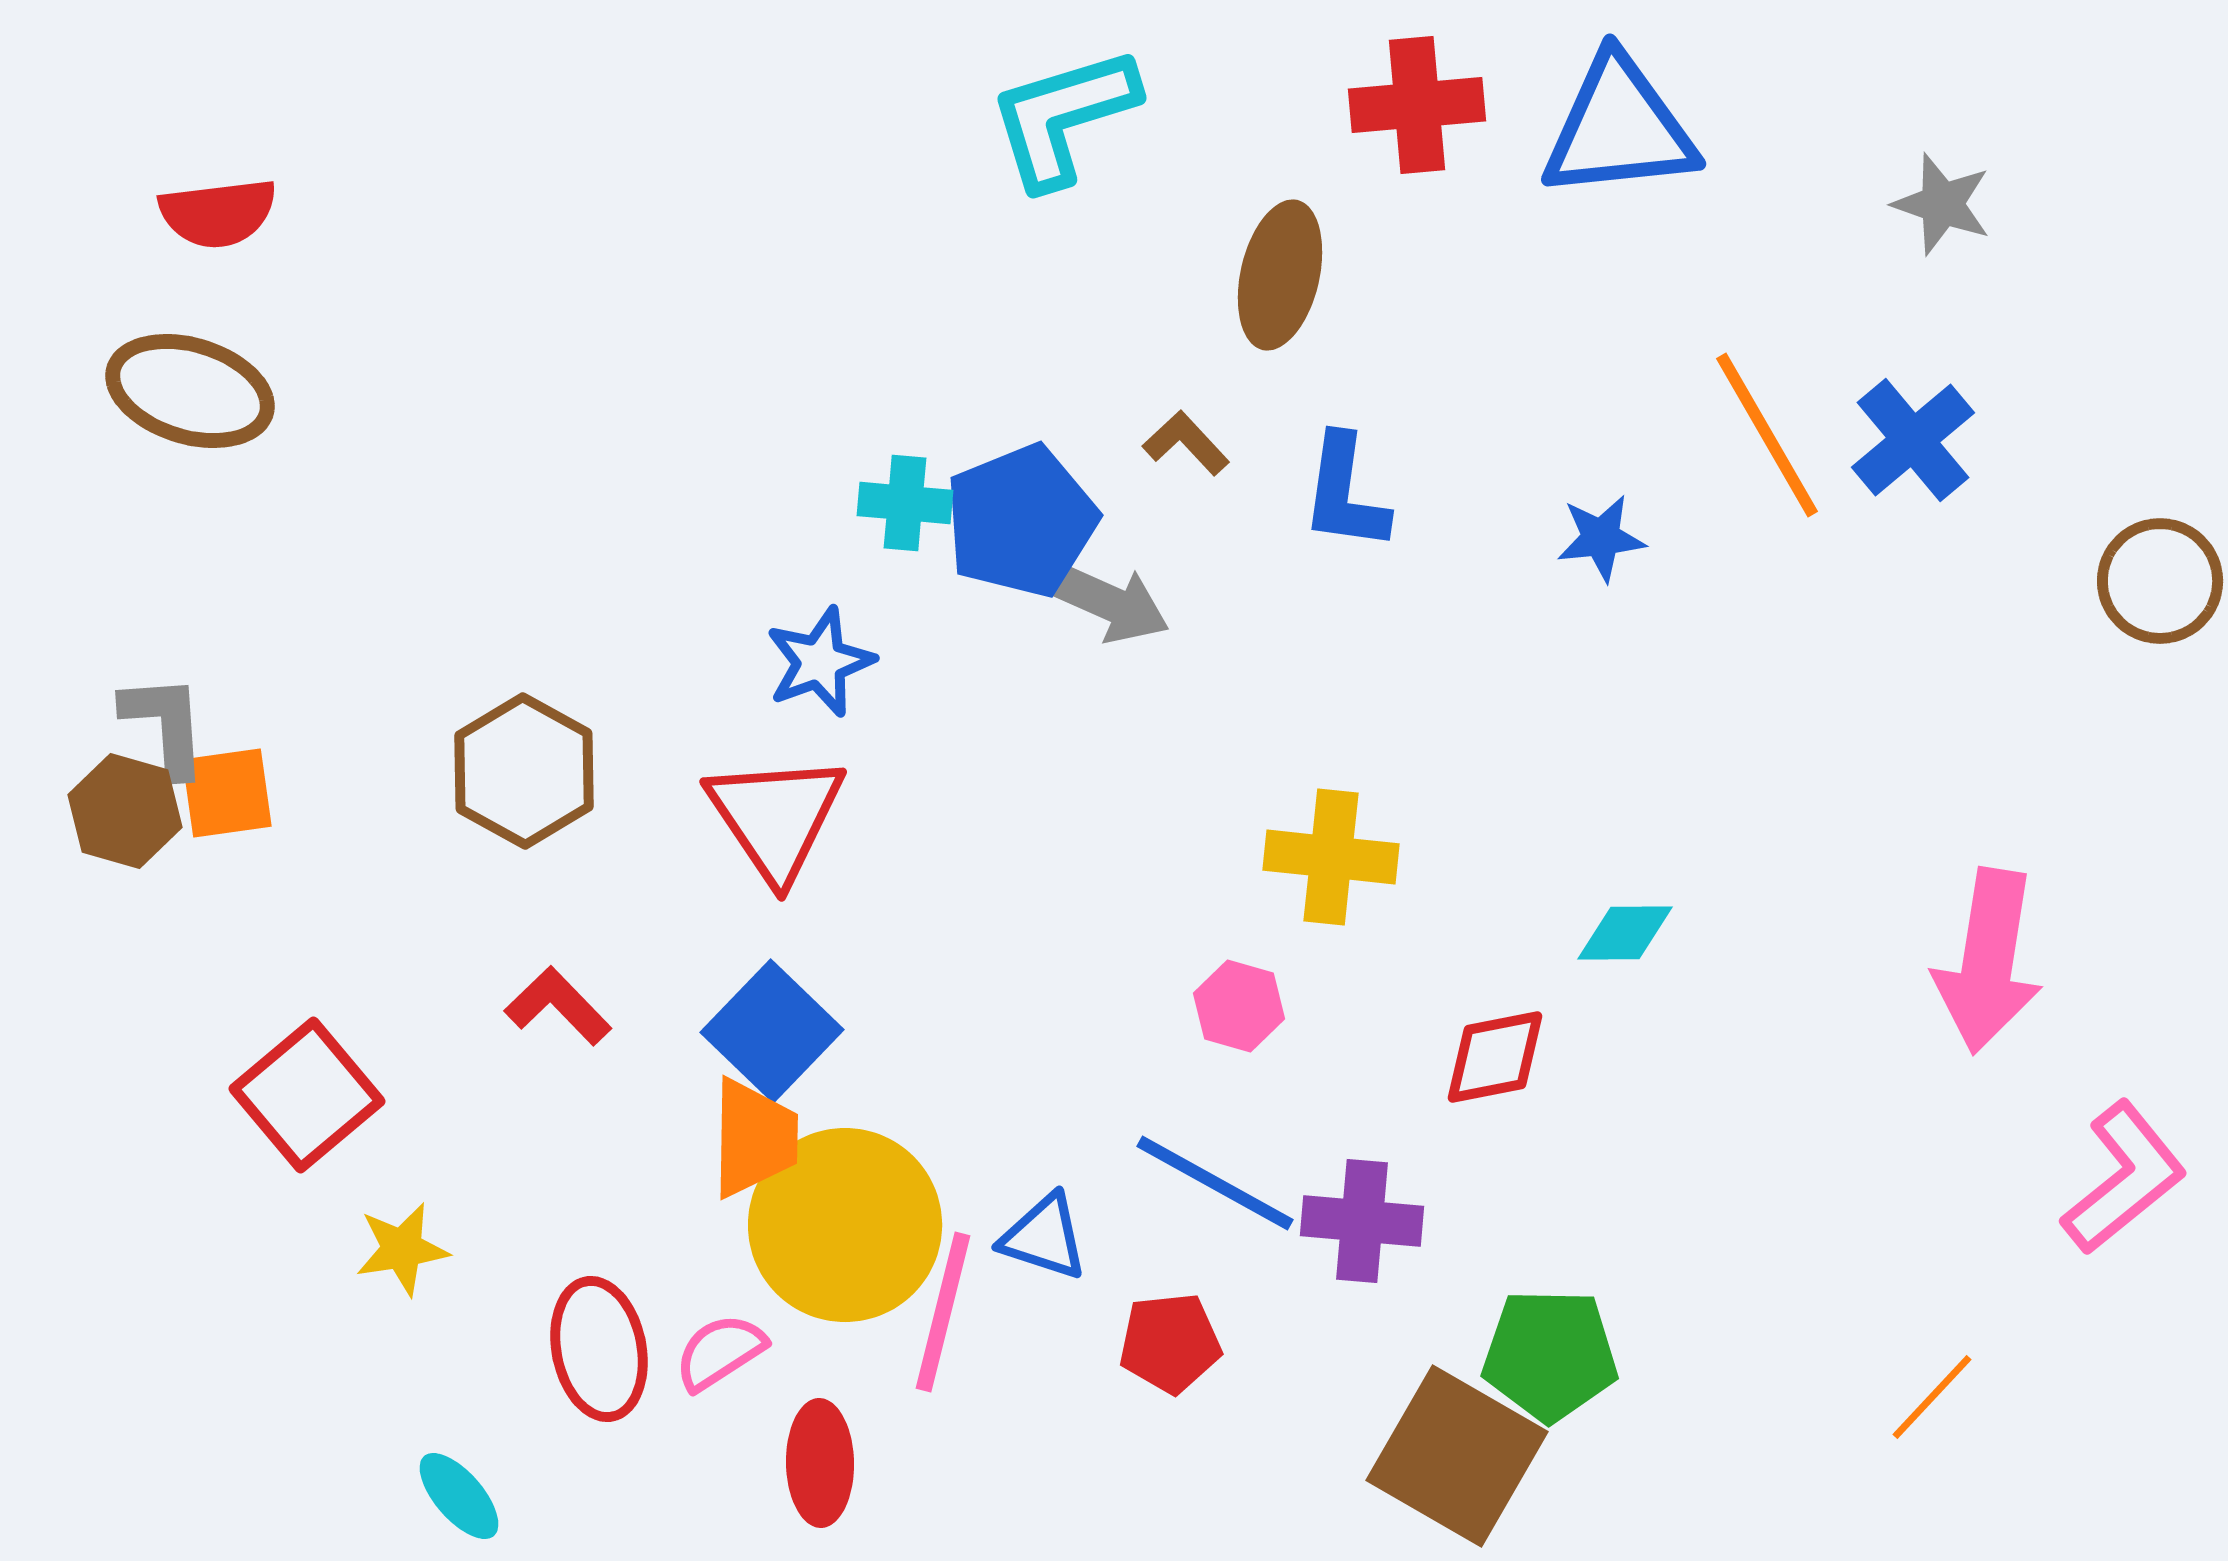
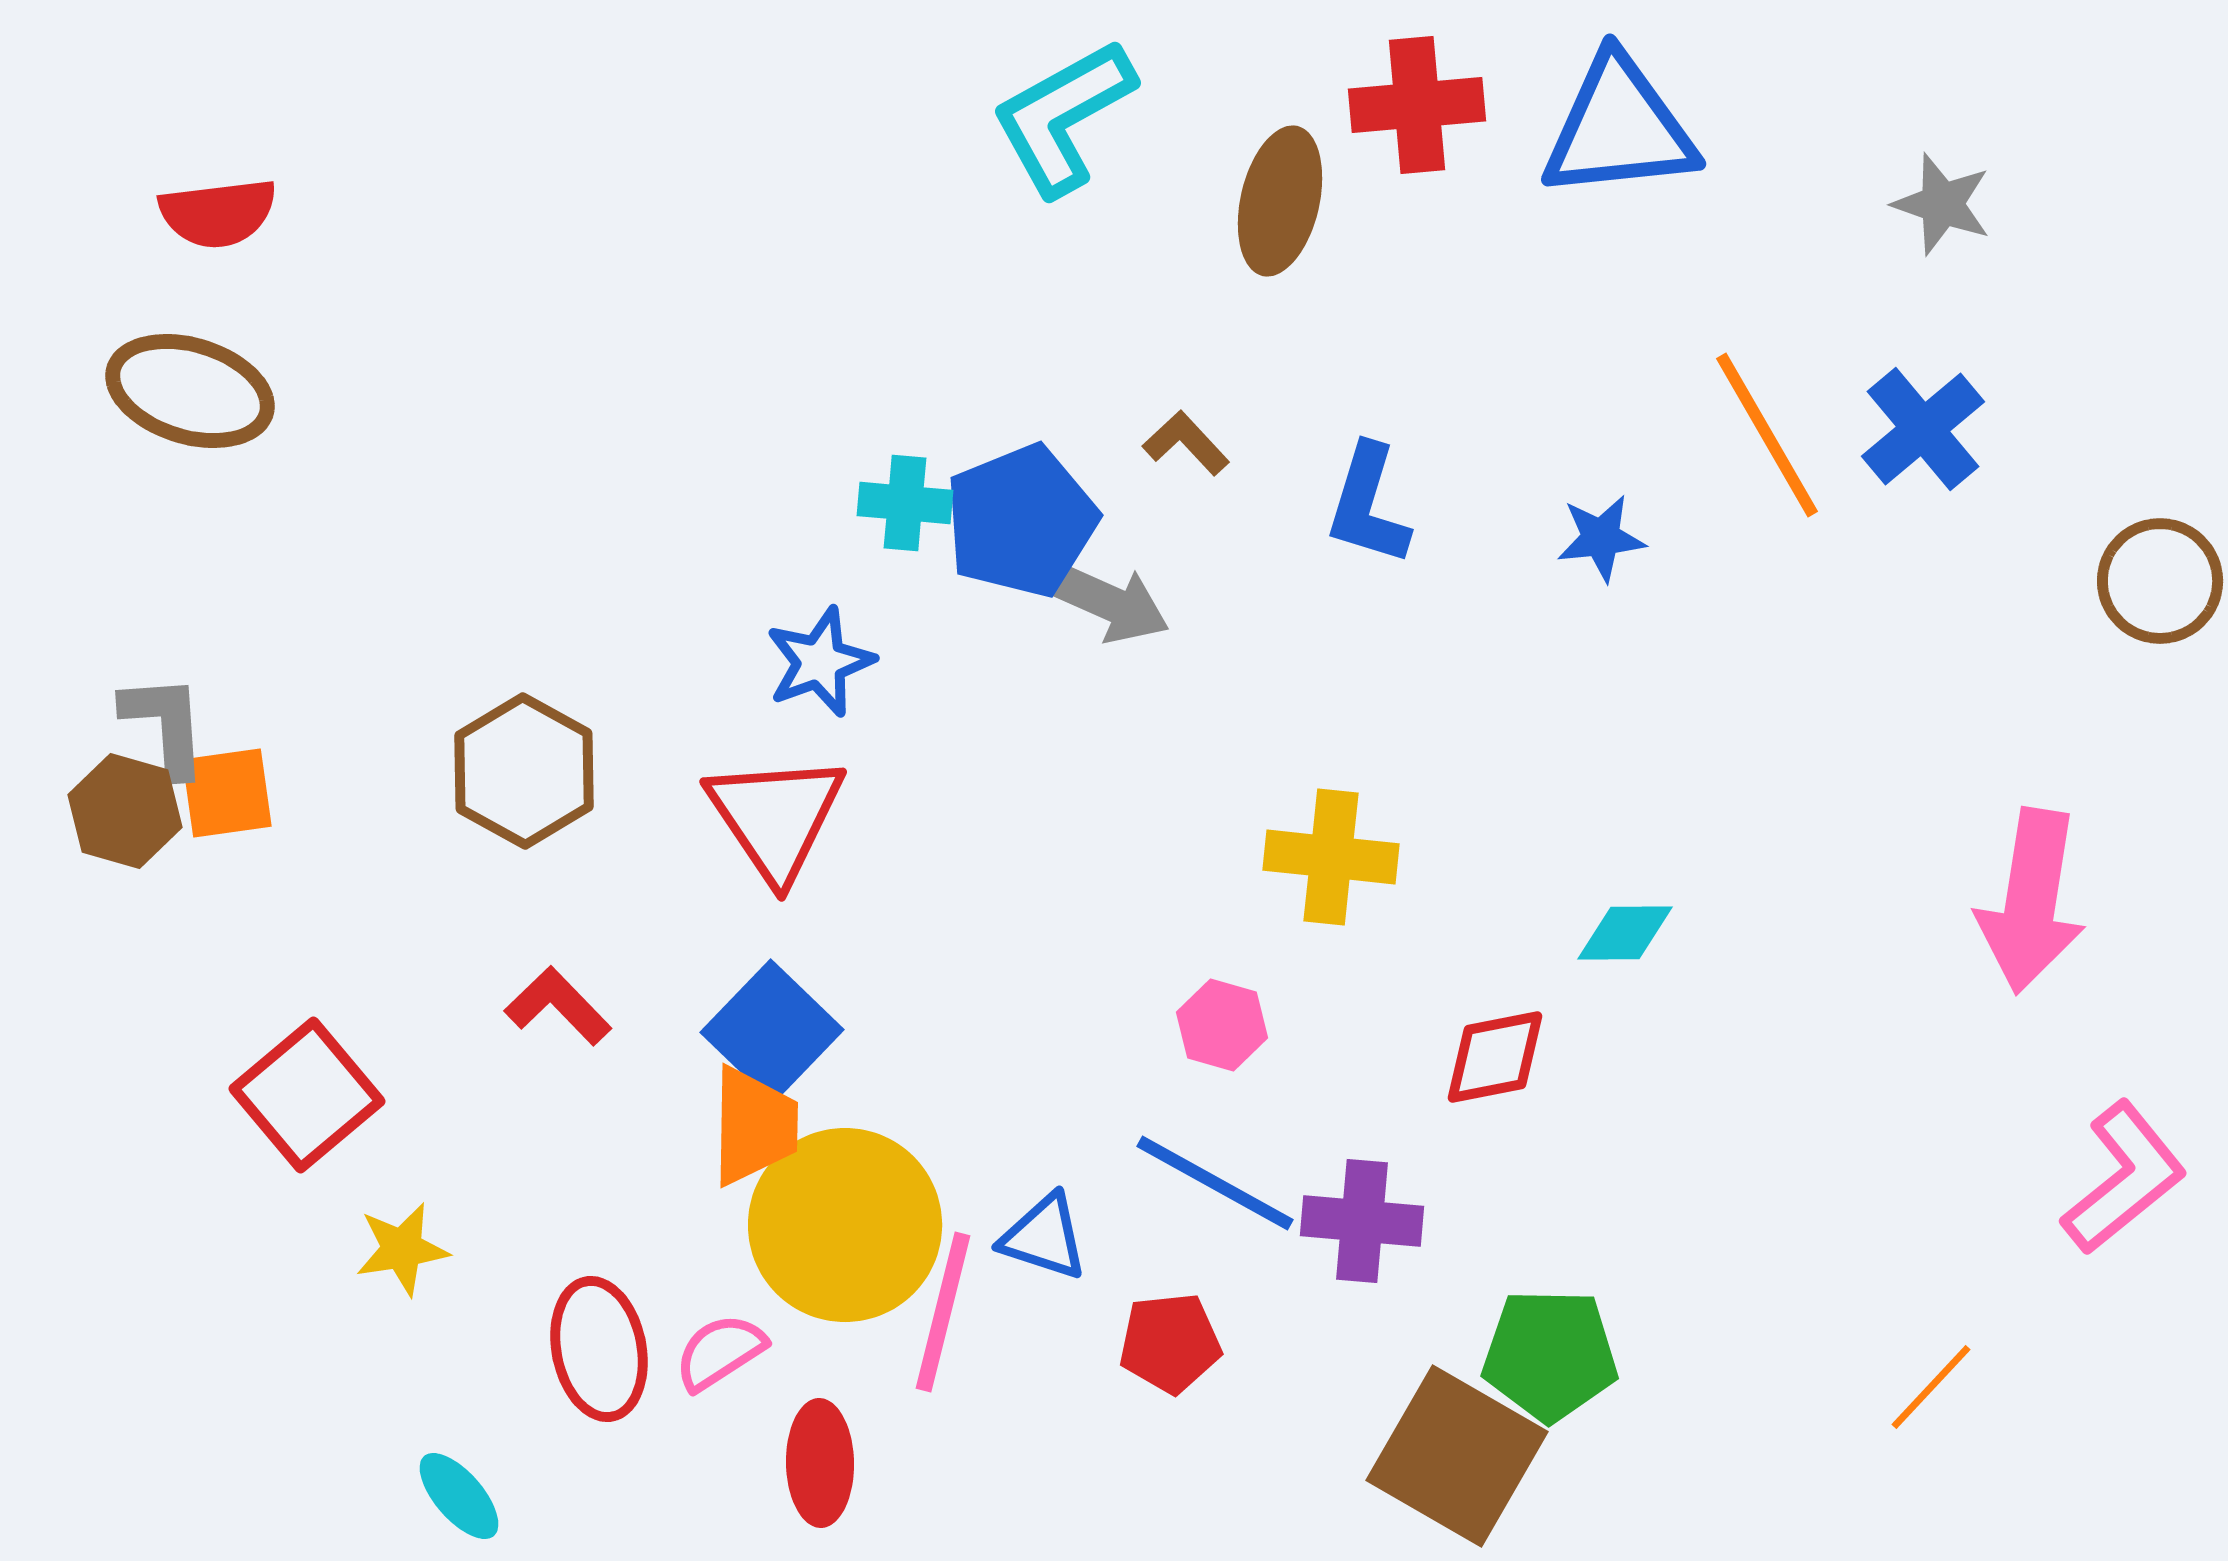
cyan L-shape at (1063, 117): rotated 12 degrees counterclockwise
brown ellipse at (1280, 275): moved 74 px up
blue cross at (1913, 440): moved 10 px right, 11 px up
blue L-shape at (1345, 493): moved 23 px right, 12 px down; rotated 9 degrees clockwise
pink arrow at (1988, 961): moved 43 px right, 60 px up
pink hexagon at (1239, 1006): moved 17 px left, 19 px down
orange trapezoid at (754, 1138): moved 12 px up
orange line at (1932, 1397): moved 1 px left, 10 px up
